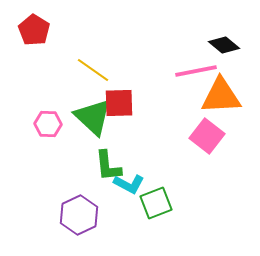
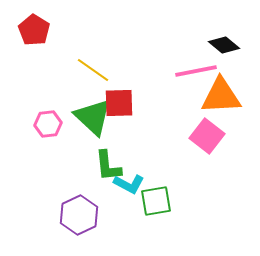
pink hexagon: rotated 8 degrees counterclockwise
green square: moved 2 px up; rotated 12 degrees clockwise
